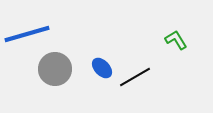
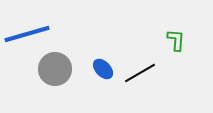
green L-shape: rotated 35 degrees clockwise
blue ellipse: moved 1 px right, 1 px down
black line: moved 5 px right, 4 px up
